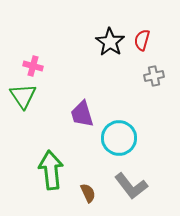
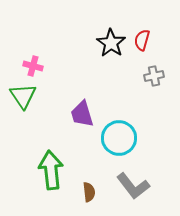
black star: moved 1 px right, 1 px down
gray L-shape: moved 2 px right
brown semicircle: moved 1 px right, 1 px up; rotated 18 degrees clockwise
